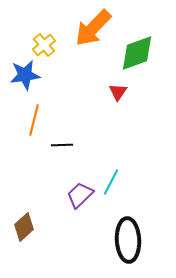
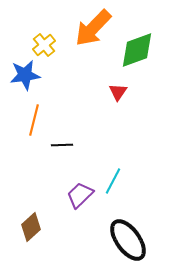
green diamond: moved 3 px up
cyan line: moved 2 px right, 1 px up
brown diamond: moved 7 px right
black ellipse: rotated 33 degrees counterclockwise
